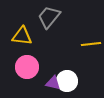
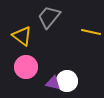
yellow triangle: rotated 30 degrees clockwise
yellow line: moved 12 px up; rotated 18 degrees clockwise
pink circle: moved 1 px left
